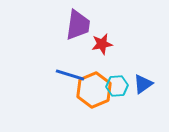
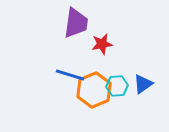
purple trapezoid: moved 2 px left, 2 px up
